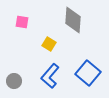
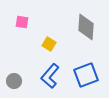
gray diamond: moved 13 px right, 7 px down
blue square: moved 2 px left, 2 px down; rotated 30 degrees clockwise
